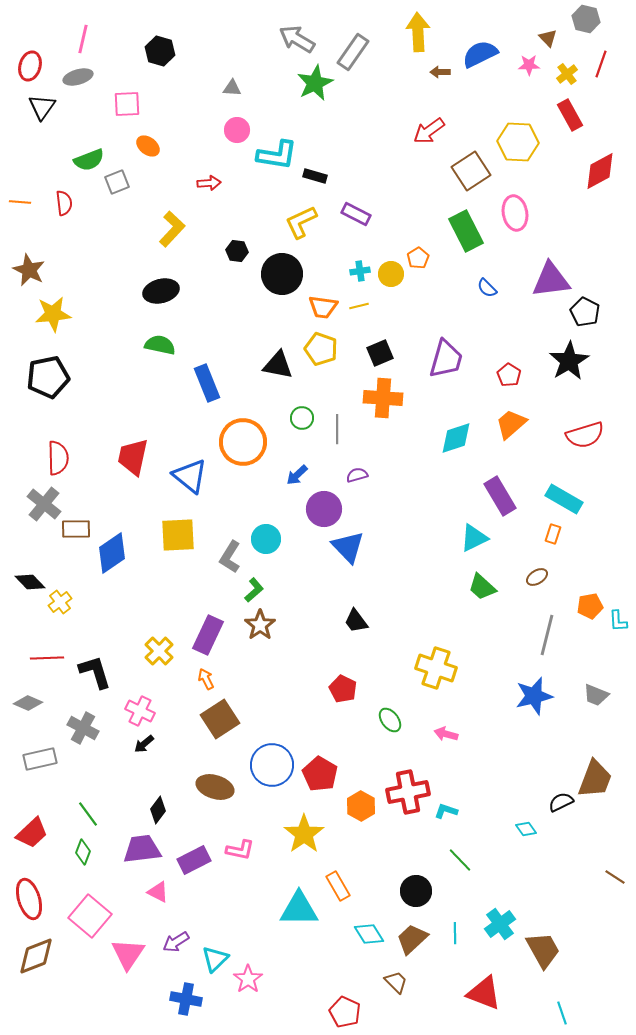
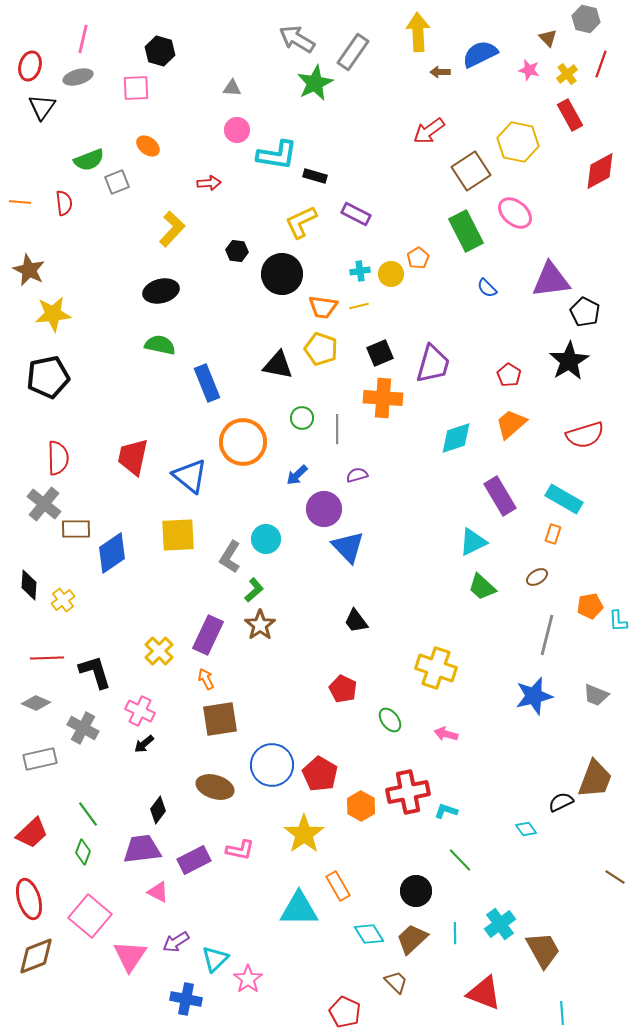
pink star at (529, 65): moved 5 px down; rotated 15 degrees clockwise
pink square at (127, 104): moved 9 px right, 16 px up
yellow hexagon at (518, 142): rotated 9 degrees clockwise
pink ellipse at (515, 213): rotated 40 degrees counterclockwise
purple trapezoid at (446, 359): moved 13 px left, 5 px down
cyan triangle at (474, 538): moved 1 px left, 4 px down
black diamond at (30, 582): moved 1 px left, 3 px down; rotated 48 degrees clockwise
yellow cross at (60, 602): moved 3 px right, 2 px up
gray diamond at (28, 703): moved 8 px right
brown square at (220, 719): rotated 24 degrees clockwise
pink triangle at (128, 954): moved 2 px right, 2 px down
cyan line at (562, 1013): rotated 15 degrees clockwise
